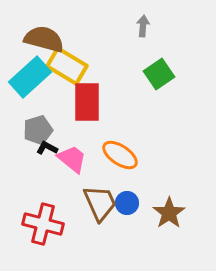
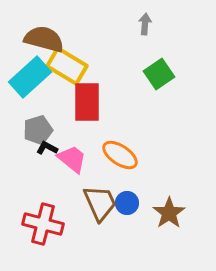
gray arrow: moved 2 px right, 2 px up
